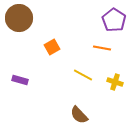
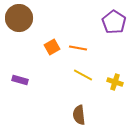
purple pentagon: moved 2 px down
orange line: moved 24 px left
brown semicircle: rotated 36 degrees clockwise
